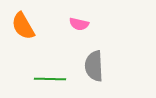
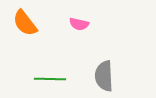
orange semicircle: moved 2 px right, 3 px up; rotated 8 degrees counterclockwise
gray semicircle: moved 10 px right, 10 px down
